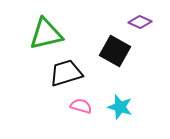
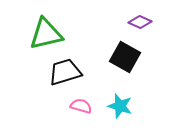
black square: moved 10 px right, 6 px down
black trapezoid: moved 1 px left, 1 px up
cyan star: moved 1 px up
